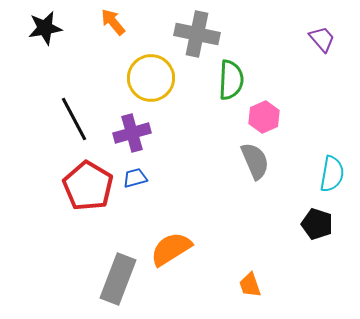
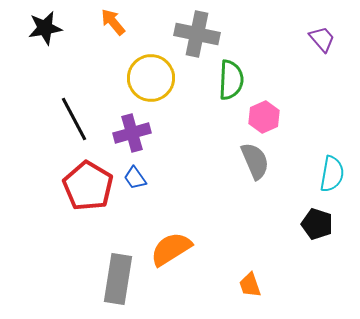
blue trapezoid: rotated 110 degrees counterclockwise
gray rectangle: rotated 12 degrees counterclockwise
